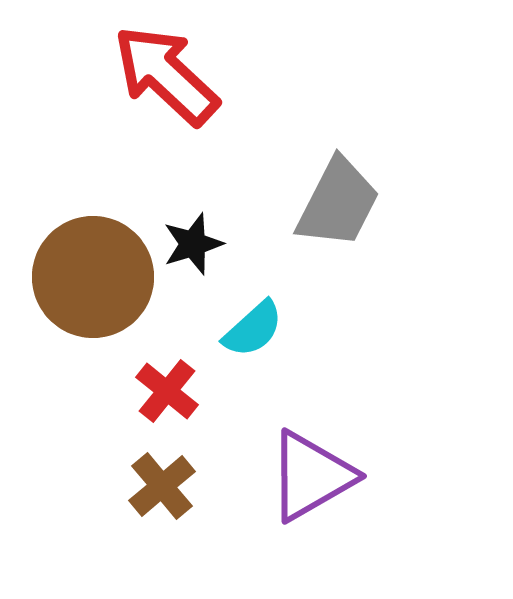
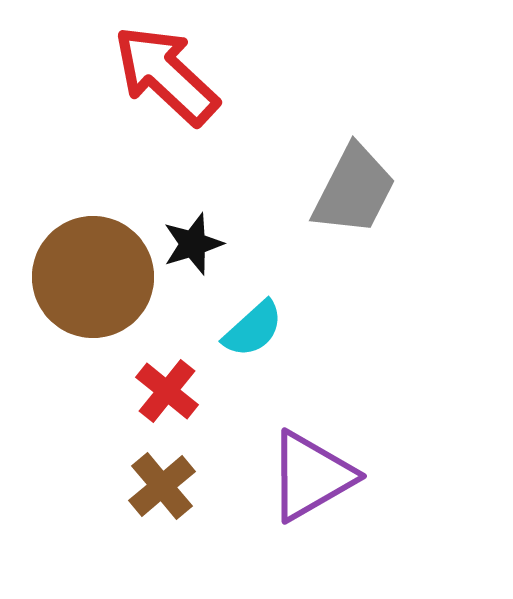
gray trapezoid: moved 16 px right, 13 px up
